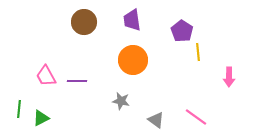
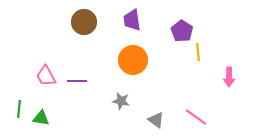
green triangle: rotated 36 degrees clockwise
